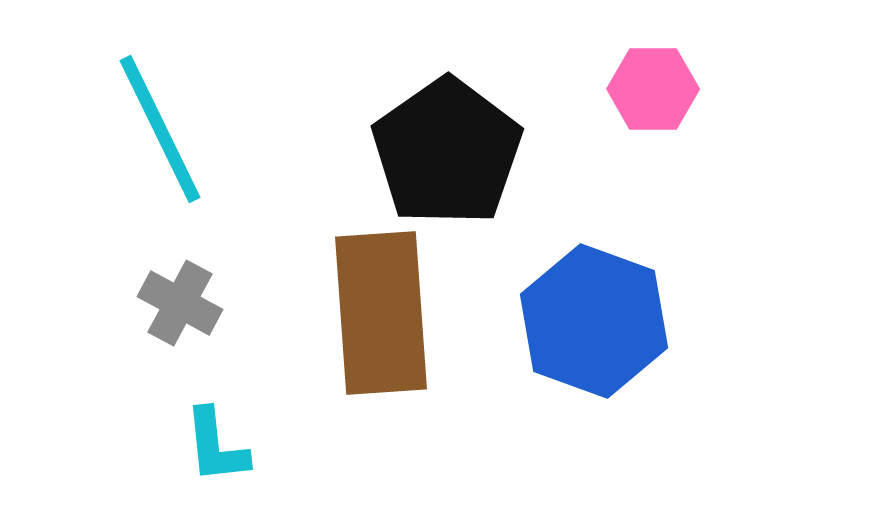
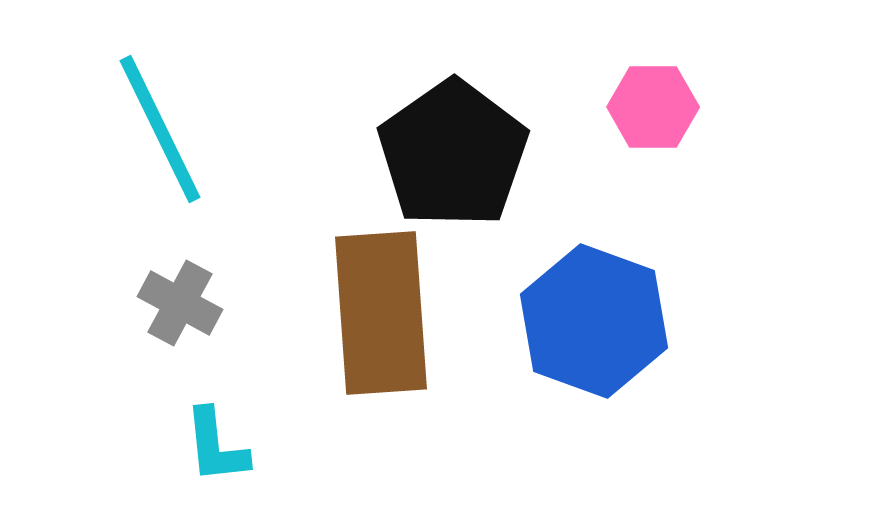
pink hexagon: moved 18 px down
black pentagon: moved 6 px right, 2 px down
